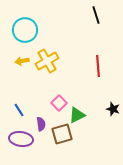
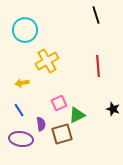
yellow arrow: moved 22 px down
pink square: rotated 21 degrees clockwise
